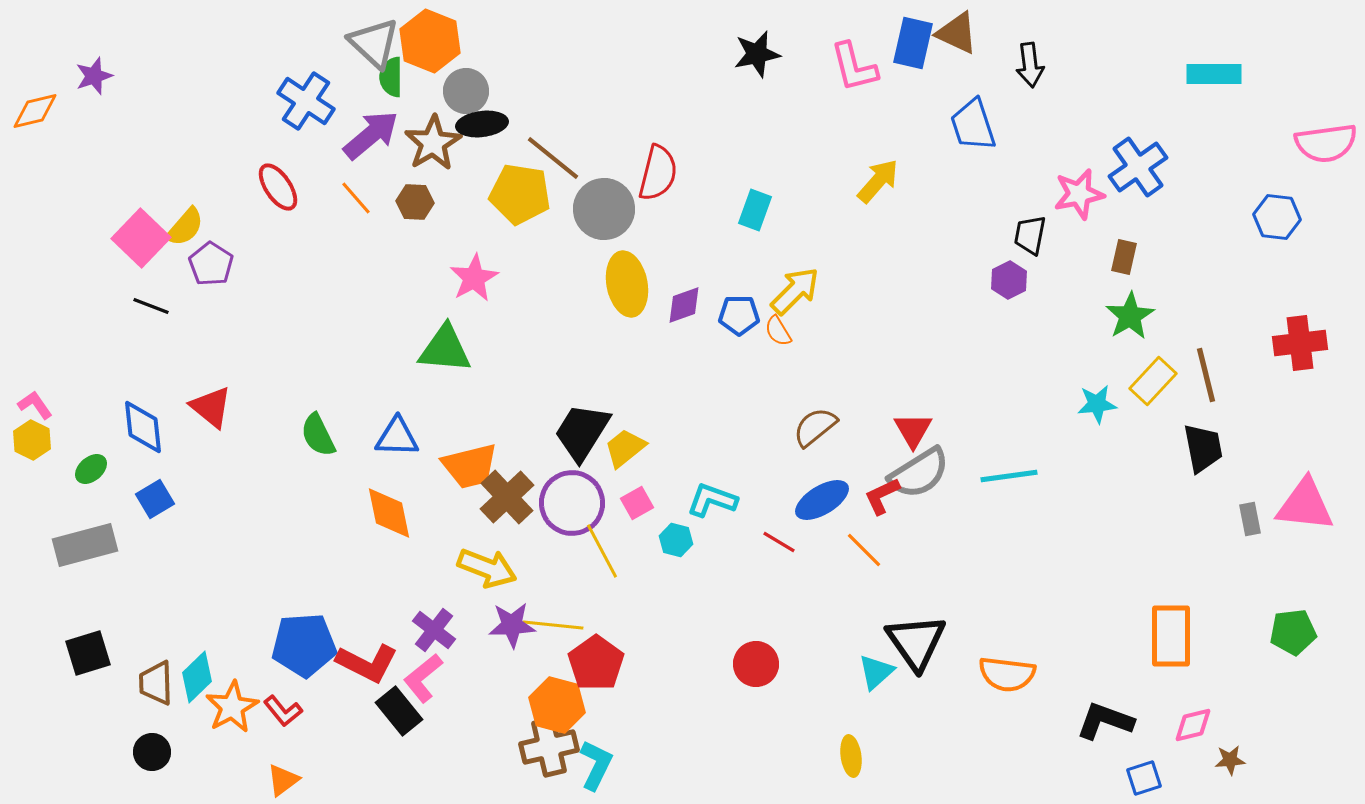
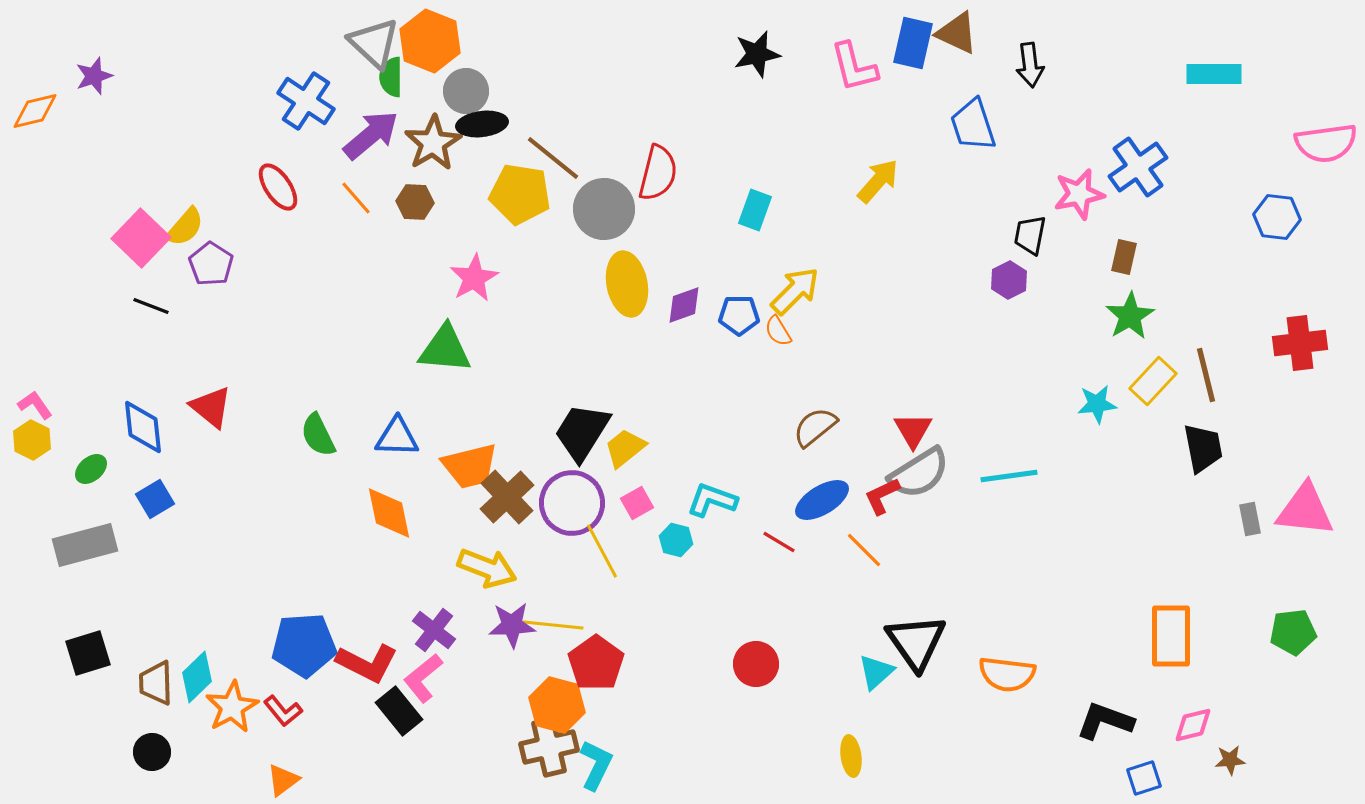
pink triangle at (1305, 505): moved 5 px down
